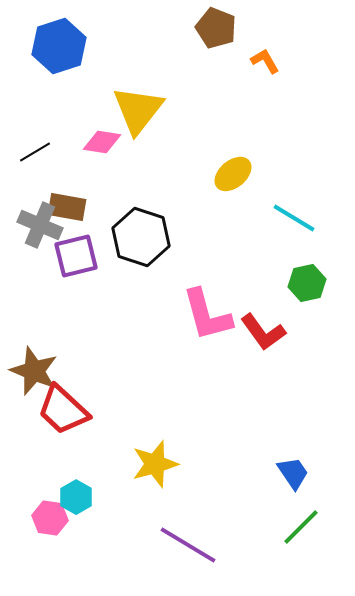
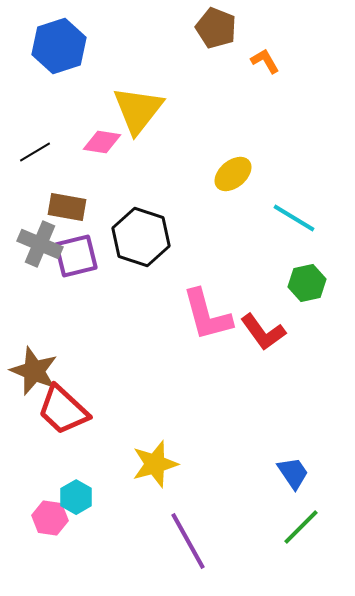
gray cross: moved 19 px down
purple line: moved 4 px up; rotated 30 degrees clockwise
